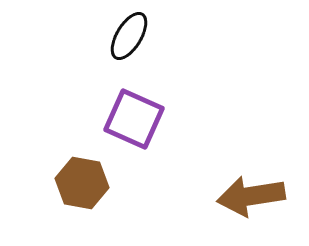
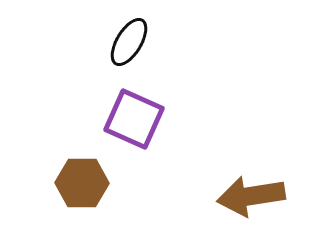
black ellipse: moved 6 px down
brown hexagon: rotated 9 degrees counterclockwise
